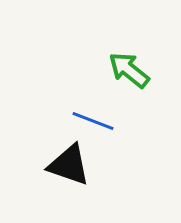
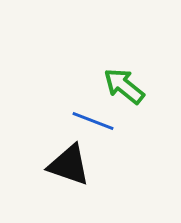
green arrow: moved 5 px left, 16 px down
